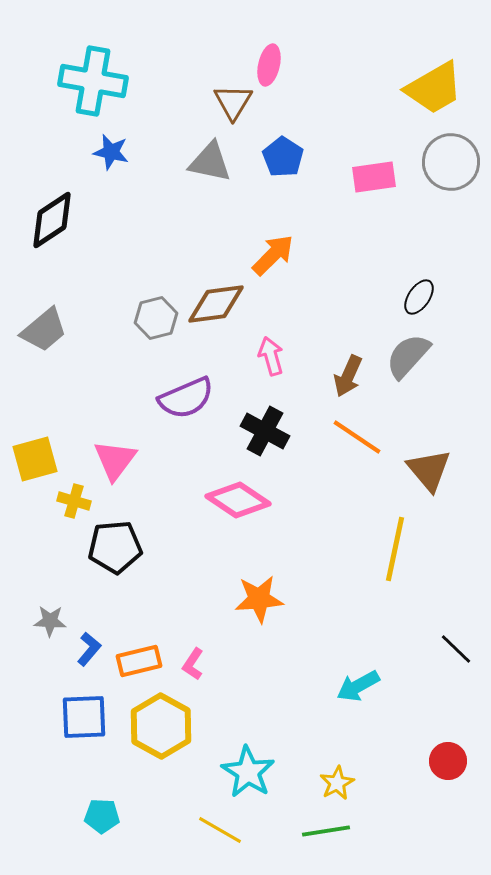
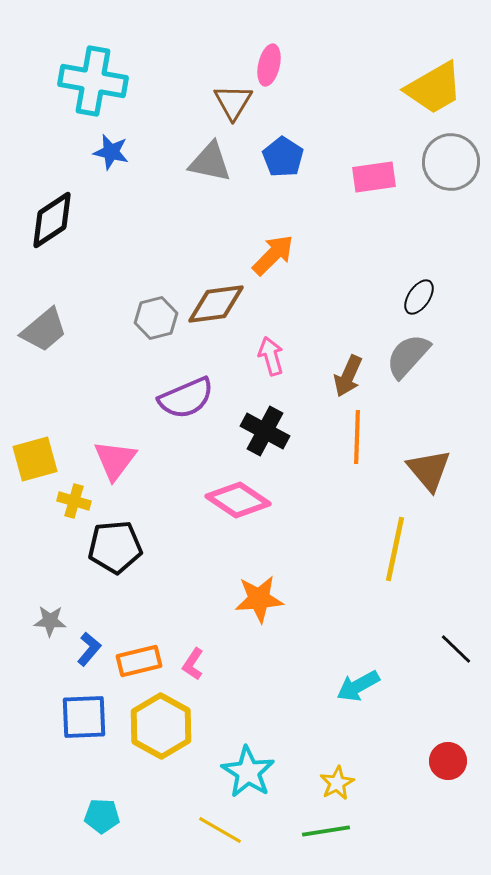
orange line at (357, 437): rotated 58 degrees clockwise
